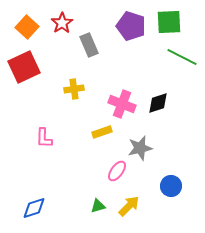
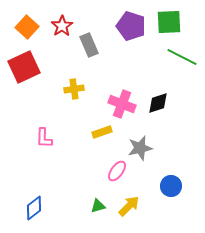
red star: moved 3 px down
blue diamond: rotated 20 degrees counterclockwise
